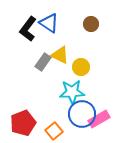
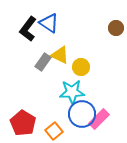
brown circle: moved 25 px right, 4 px down
pink rectangle: rotated 15 degrees counterclockwise
red pentagon: rotated 20 degrees counterclockwise
